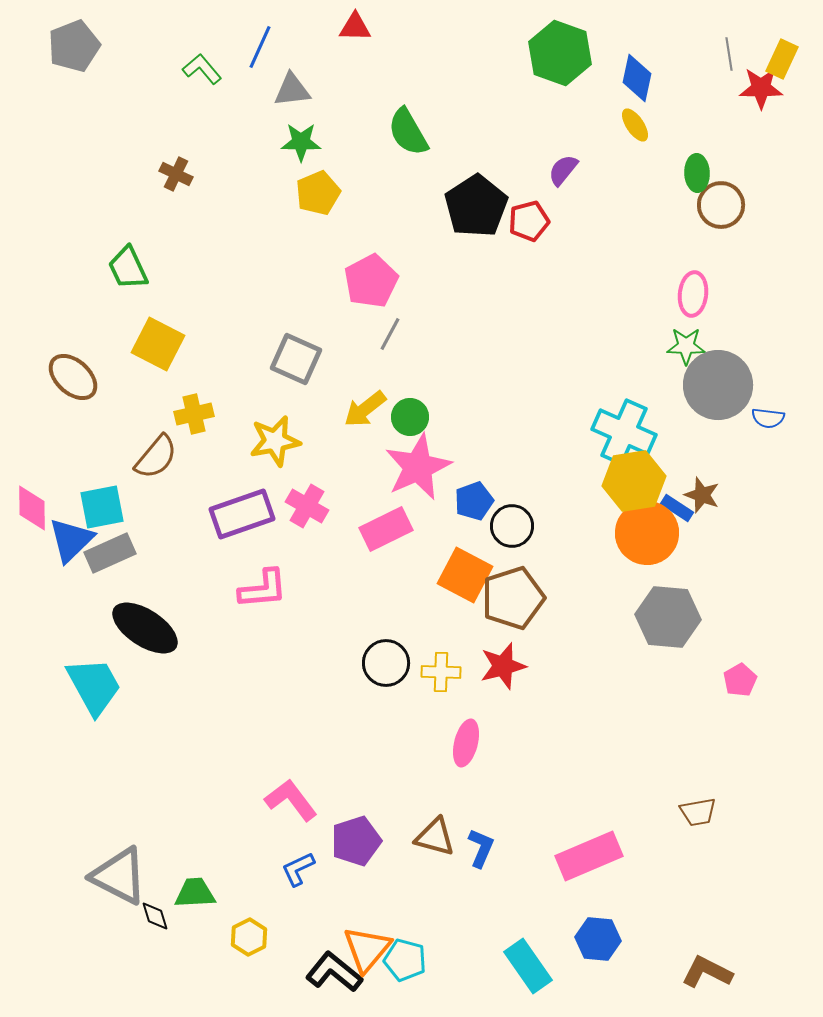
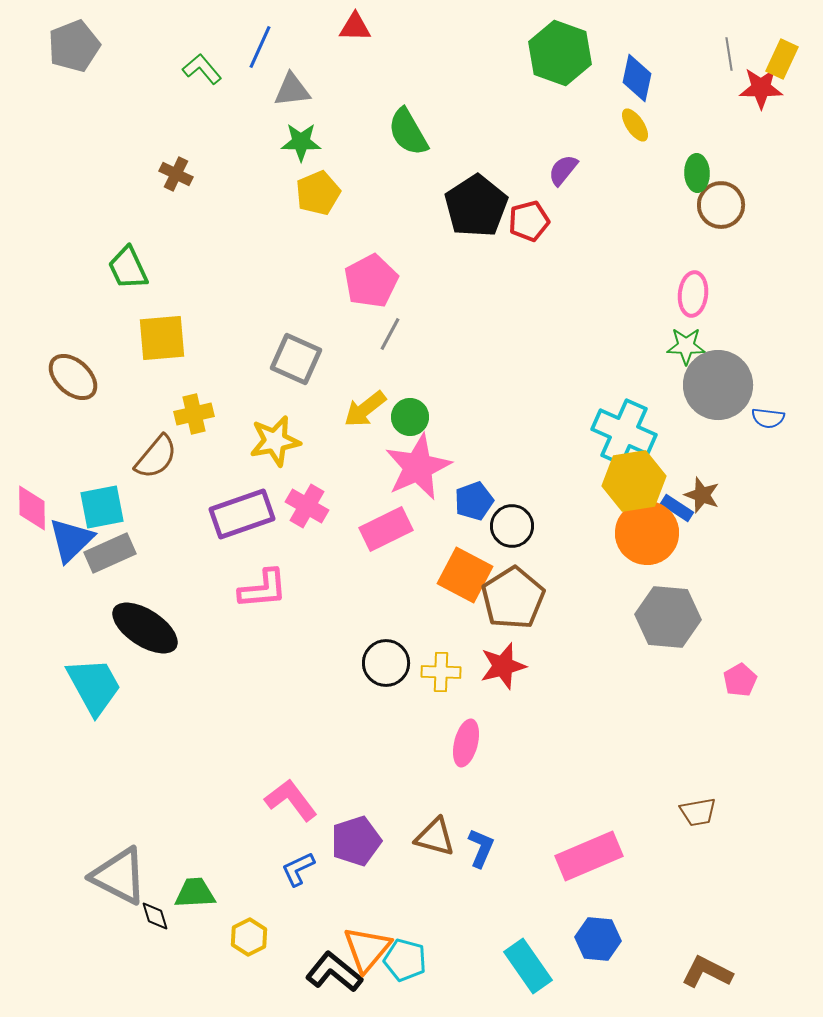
yellow square at (158, 344): moved 4 px right, 6 px up; rotated 32 degrees counterclockwise
brown pentagon at (513, 598): rotated 14 degrees counterclockwise
